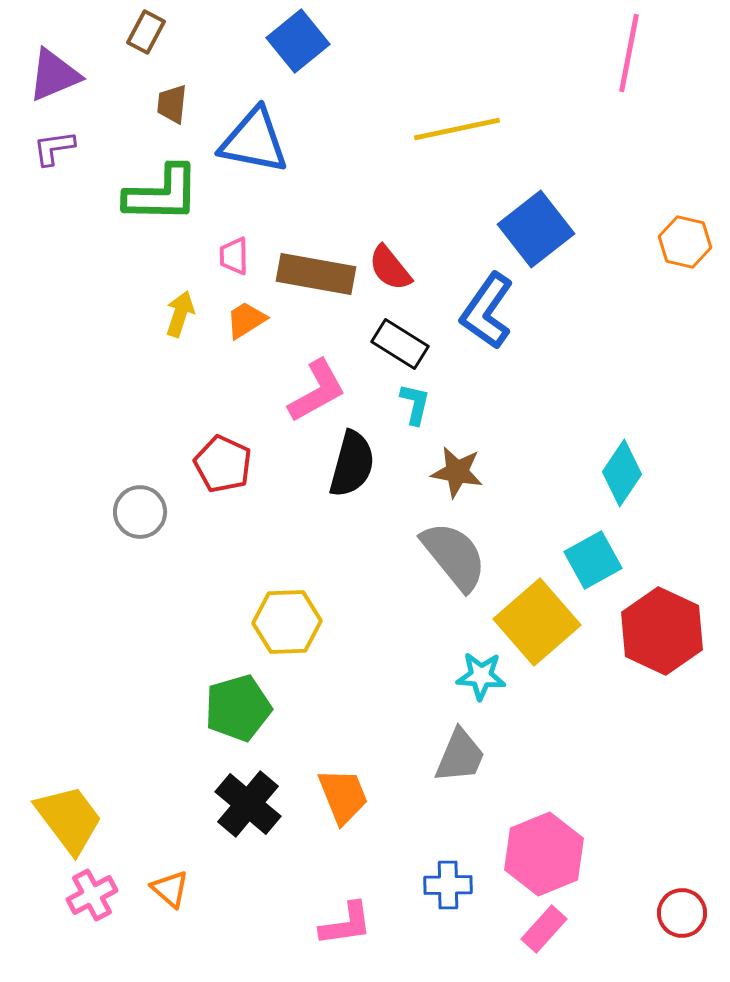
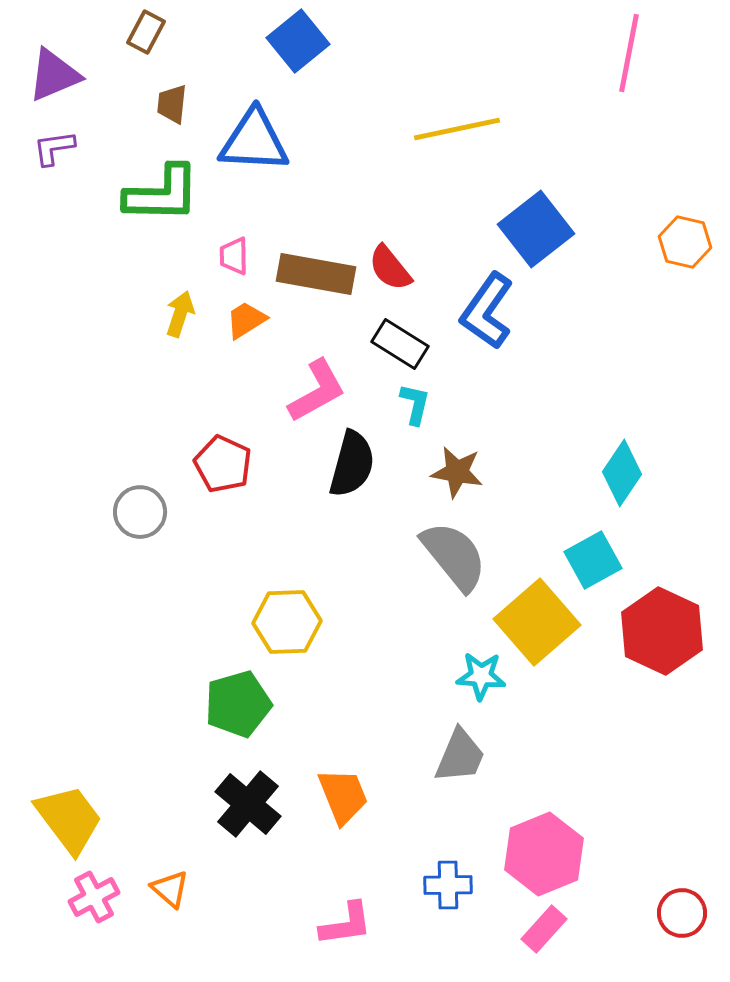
blue triangle at (254, 141): rotated 8 degrees counterclockwise
green pentagon at (238, 708): moved 4 px up
pink cross at (92, 895): moved 2 px right, 2 px down
